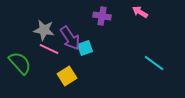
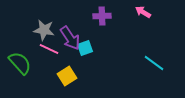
pink arrow: moved 3 px right
purple cross: rotated 12 degrees counterclockwise
